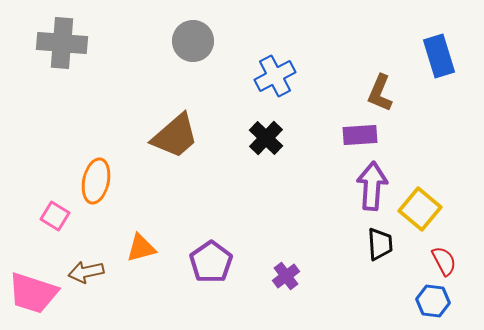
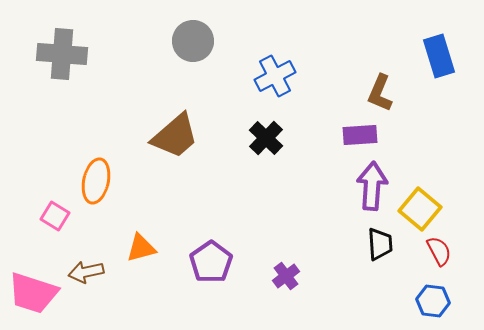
gray cross: moved 11 px down
red semicircle: moved 5 px left, 10 px up
